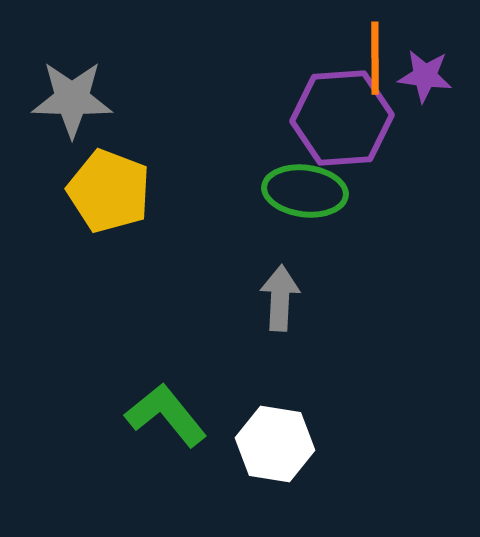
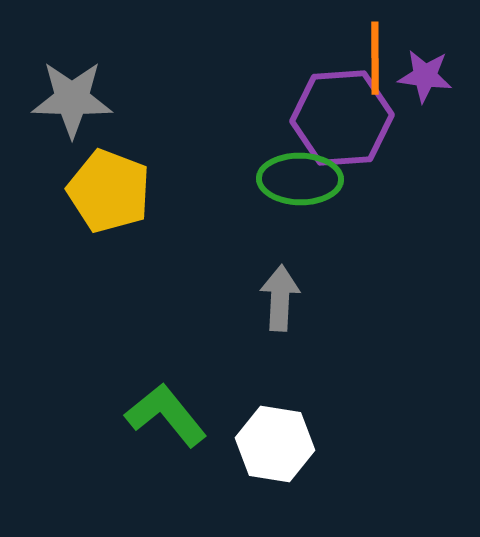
green ellipse: moved 5 px left, 12 px up; rotated 6 degrees counterclockwise
